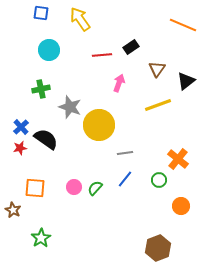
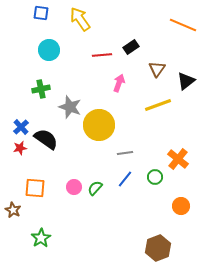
green circle: moved 4 px left, 3 px up
